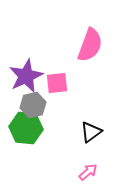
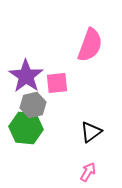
purple star: rotated 12 degrees counterclockwise
pink arrow: rotated 18 degrees counterclockwise
